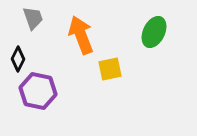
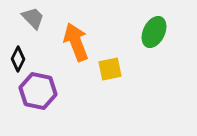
gray trapezoid: rotated 25 degrees counterclockwise
orange arrow: moved 5 px left, 7 px down
